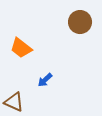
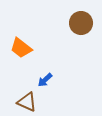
brown circle: moved 1 px right, 1 px down
brown triangle: moved 13 px right
